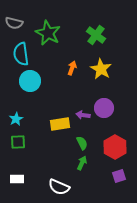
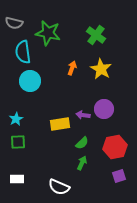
green star: rotated 15 degrees counterclockwise
cyan semicircle: moved 2 px right, 2 px up
purple circle: moved 1 px down
green semicircle: rotated 72 degrees clockwise
red hexagon: rotated 20 degrees clockwise
